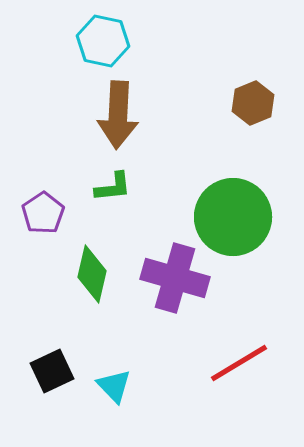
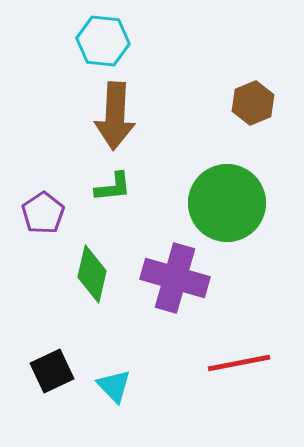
cyan hexagon: rotated 6 degrees counterclockwise
brown arrow: moved 3 px left, 1 px down
green circle: moved 6 px left, 14 px up
red line: rotated 20 degrees clockwise
